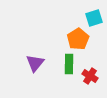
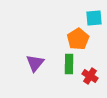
cyan square: rotated 12 degrees clockwise
